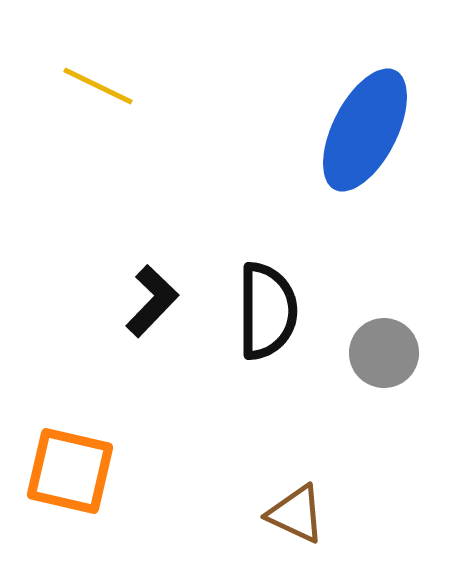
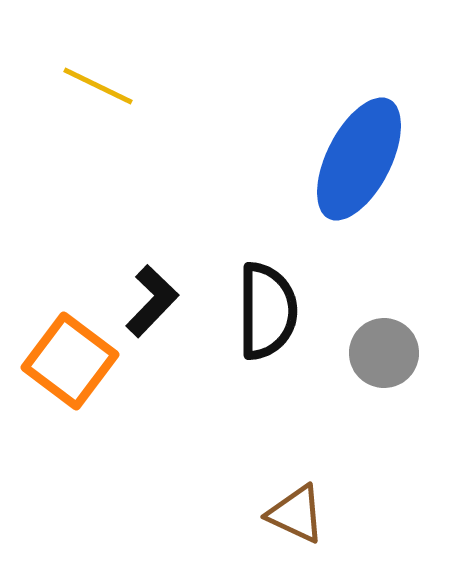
blue ellipse: moved 6 px left, 29 px down
orange square: moved 110 px up; rotated 24 degrees clockwise
